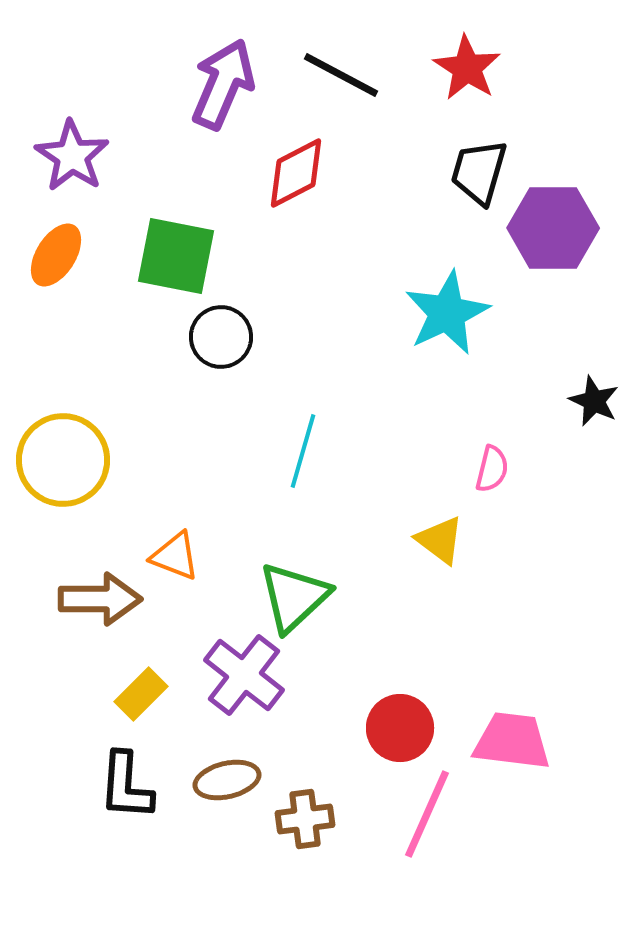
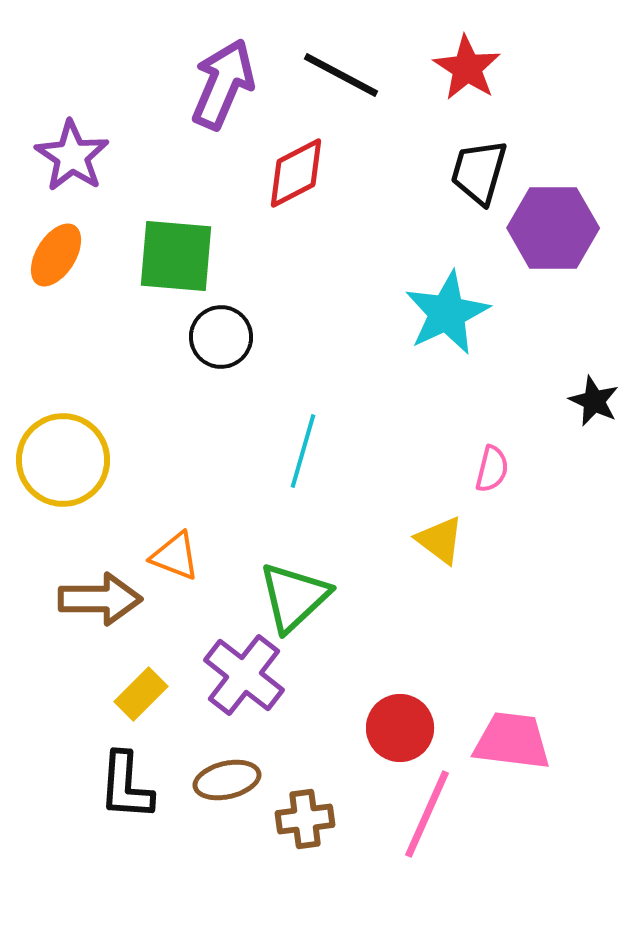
green square: rotated 6 degrees counterclockwise
